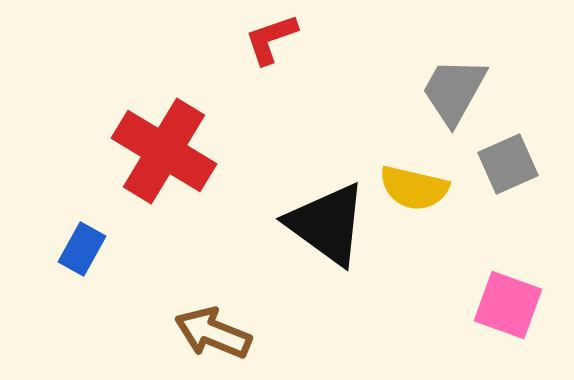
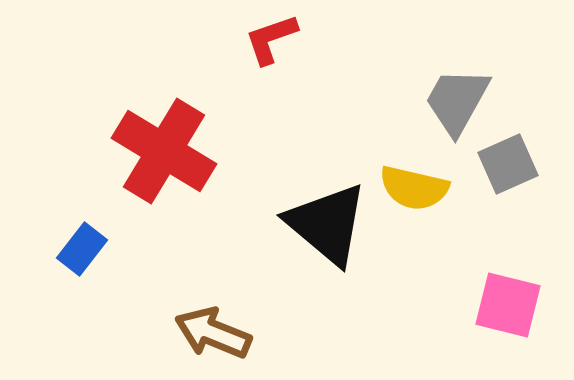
gray trapezoid: moved 3 px right, 10 px down
black triangle: rotated 4 degrees clockwise
blue rectangle: rotated 9 degrees clockwise
pink square: rotated 6 degrees counterclockwise
